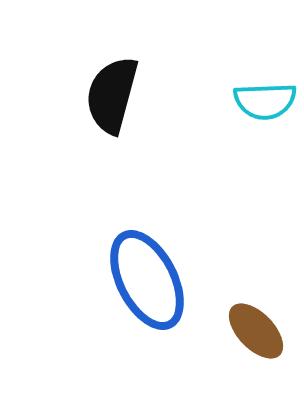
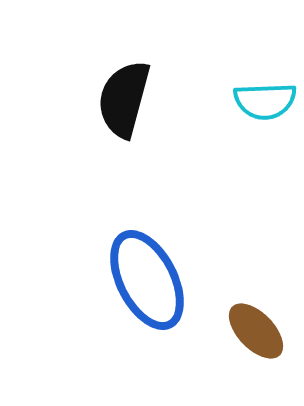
black semicircle: moved 12 px right, 4 px down
